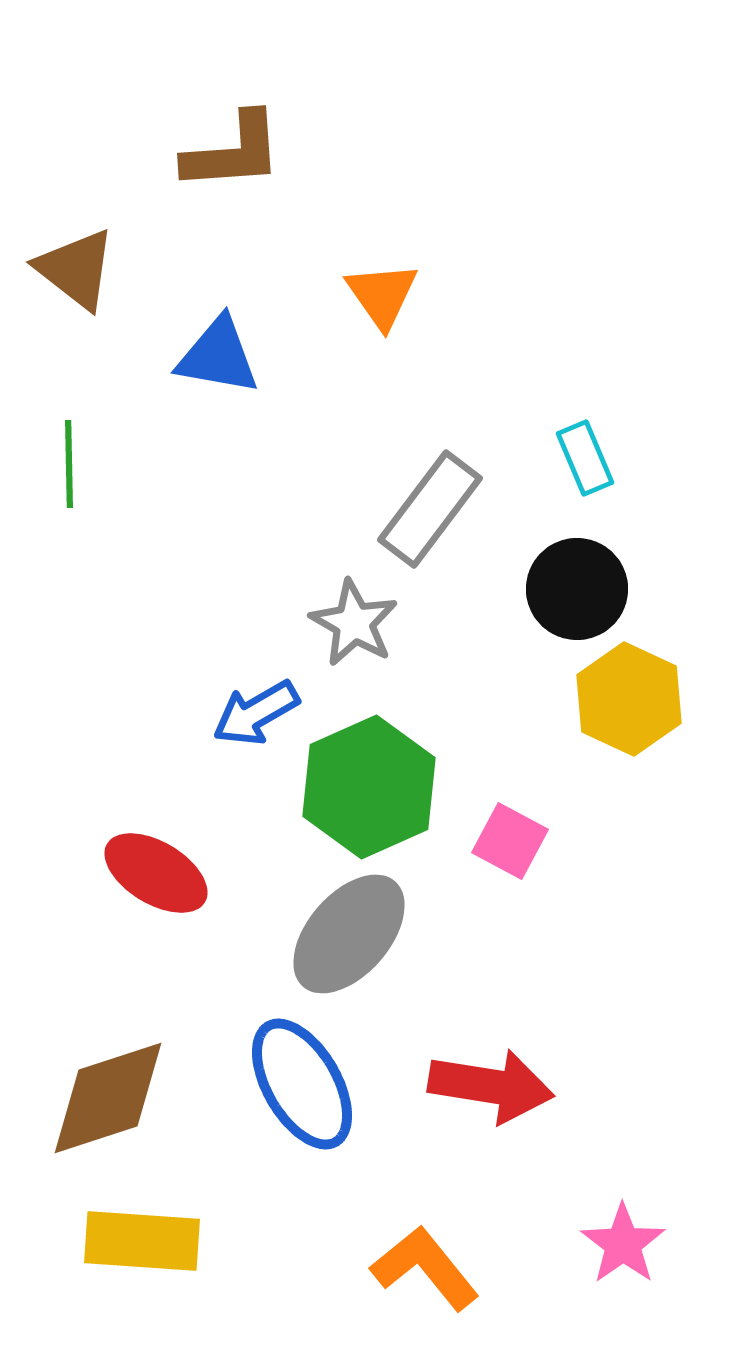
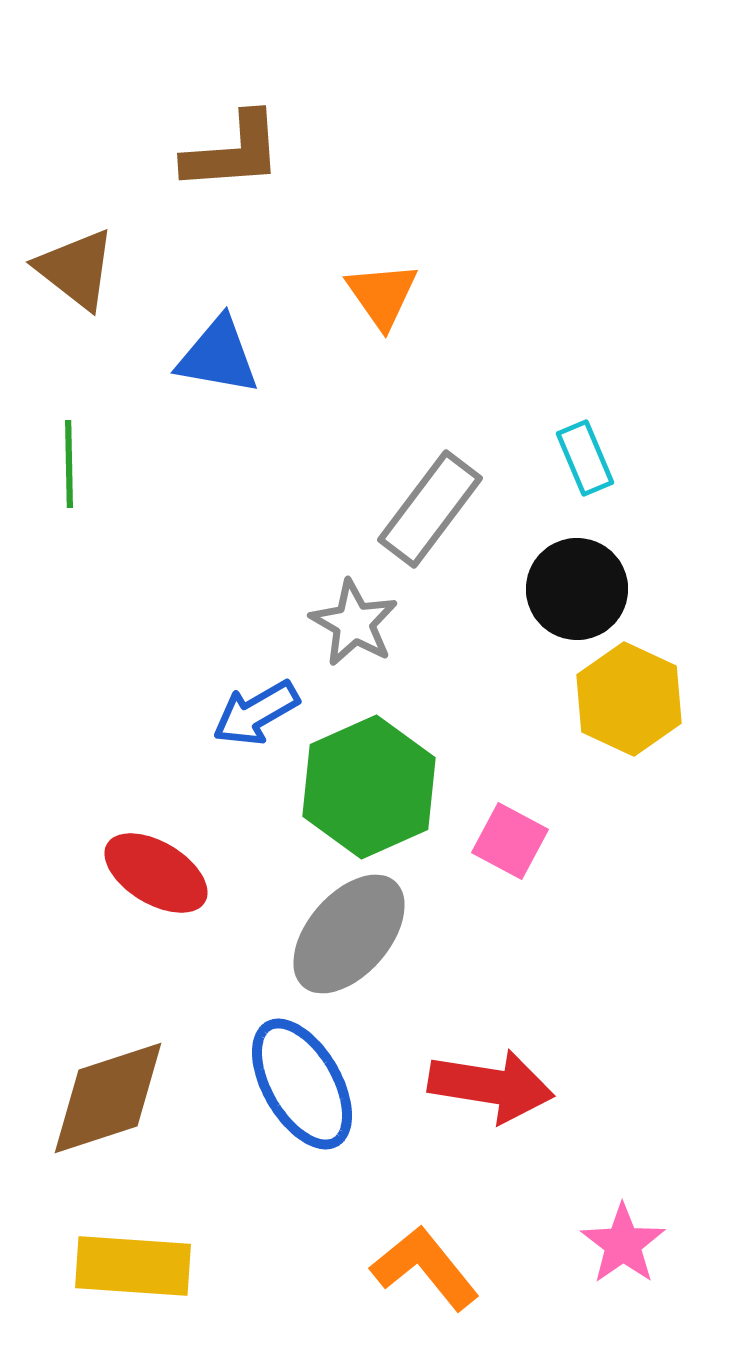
yellow rectangle: moved 9 px left, 25 px down
